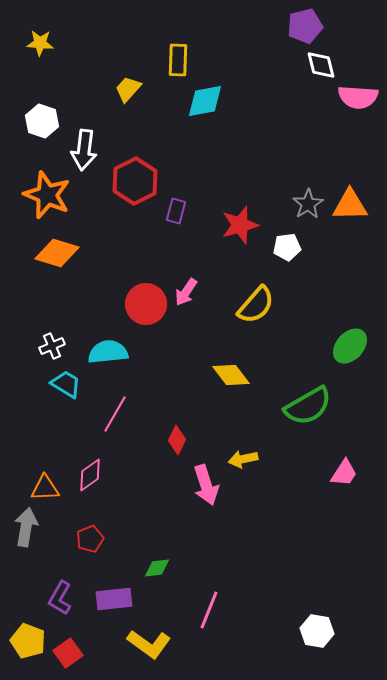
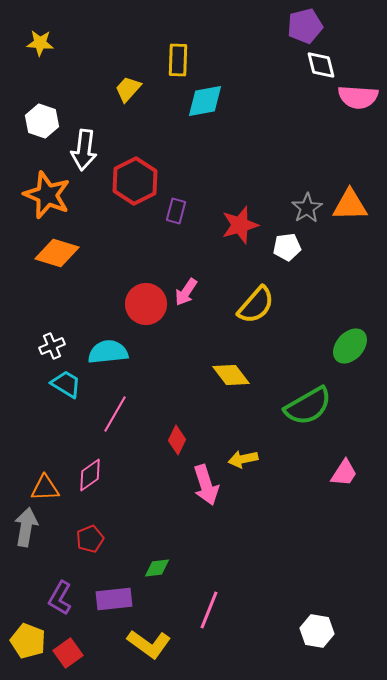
gray star at (308, 204): moved 1 px left, 4 px down
